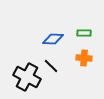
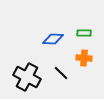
black line: moved 10 px right, 7 px down
